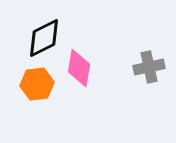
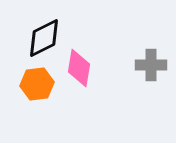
gray cross: moved 2 px right, 2 px up; rotated 12 degrees clockwise
